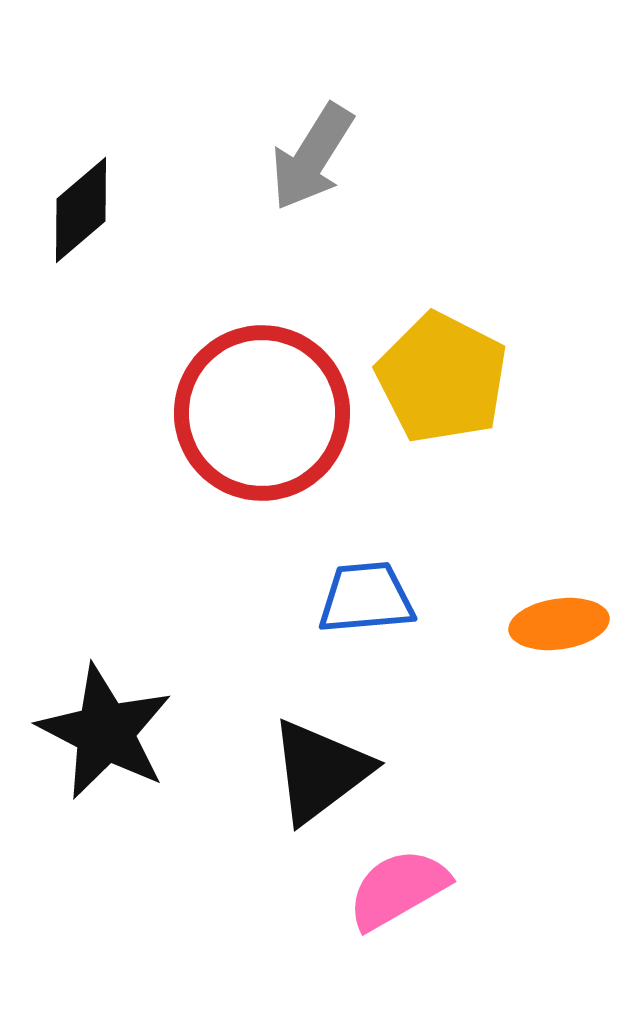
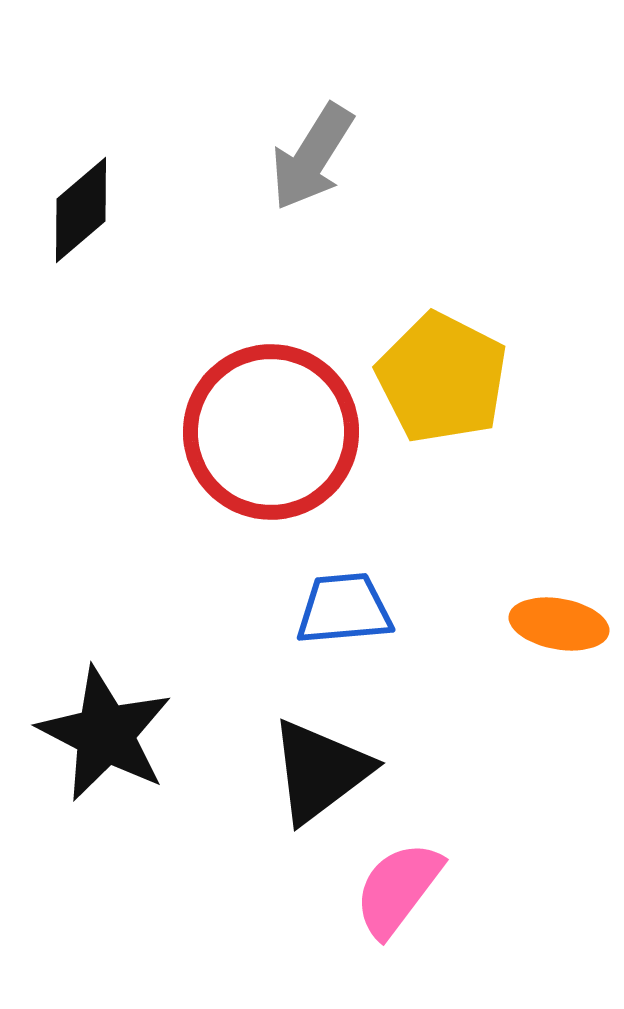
red circle: moved 9 px right, 19 px down
blue trapezoid: moved 22 px left, 11 px down
orange ellipse: rotated 18 degrees clockwise
black star: moved 2 px down
pink semicircle: rotated 23 degrees counterclockwise
